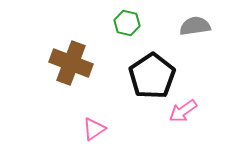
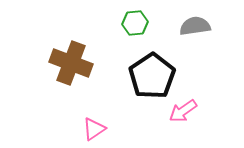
green hexagon: moved 8 px right; rotated 20 degrees counterclockwise
